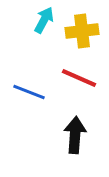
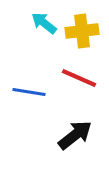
cyan arrow: moved 3 px down; rotated 80 degrees counterclockwise
blue line: rotated 12 degrees counterclockwise
black arrow: rotated 48 degrees clockwise
